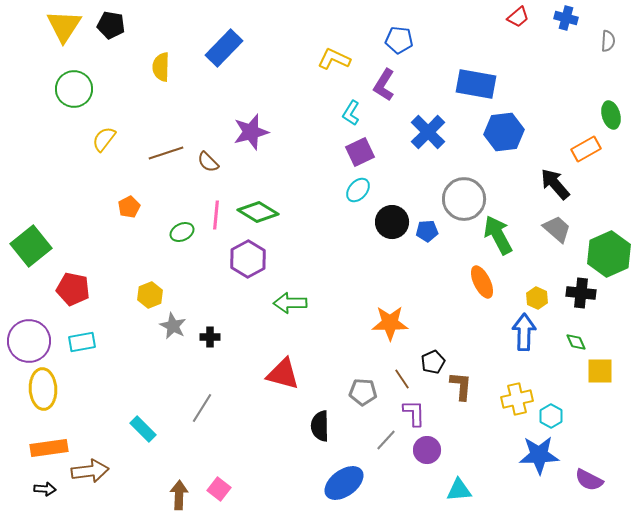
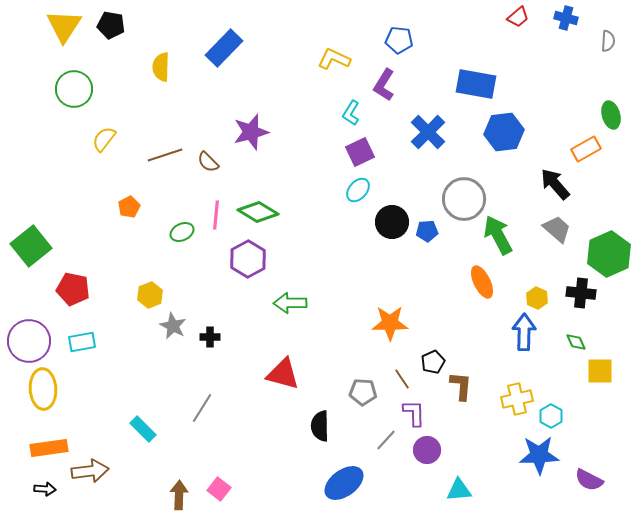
brown line at (166, 153): moved 1 px left, 2 px down
